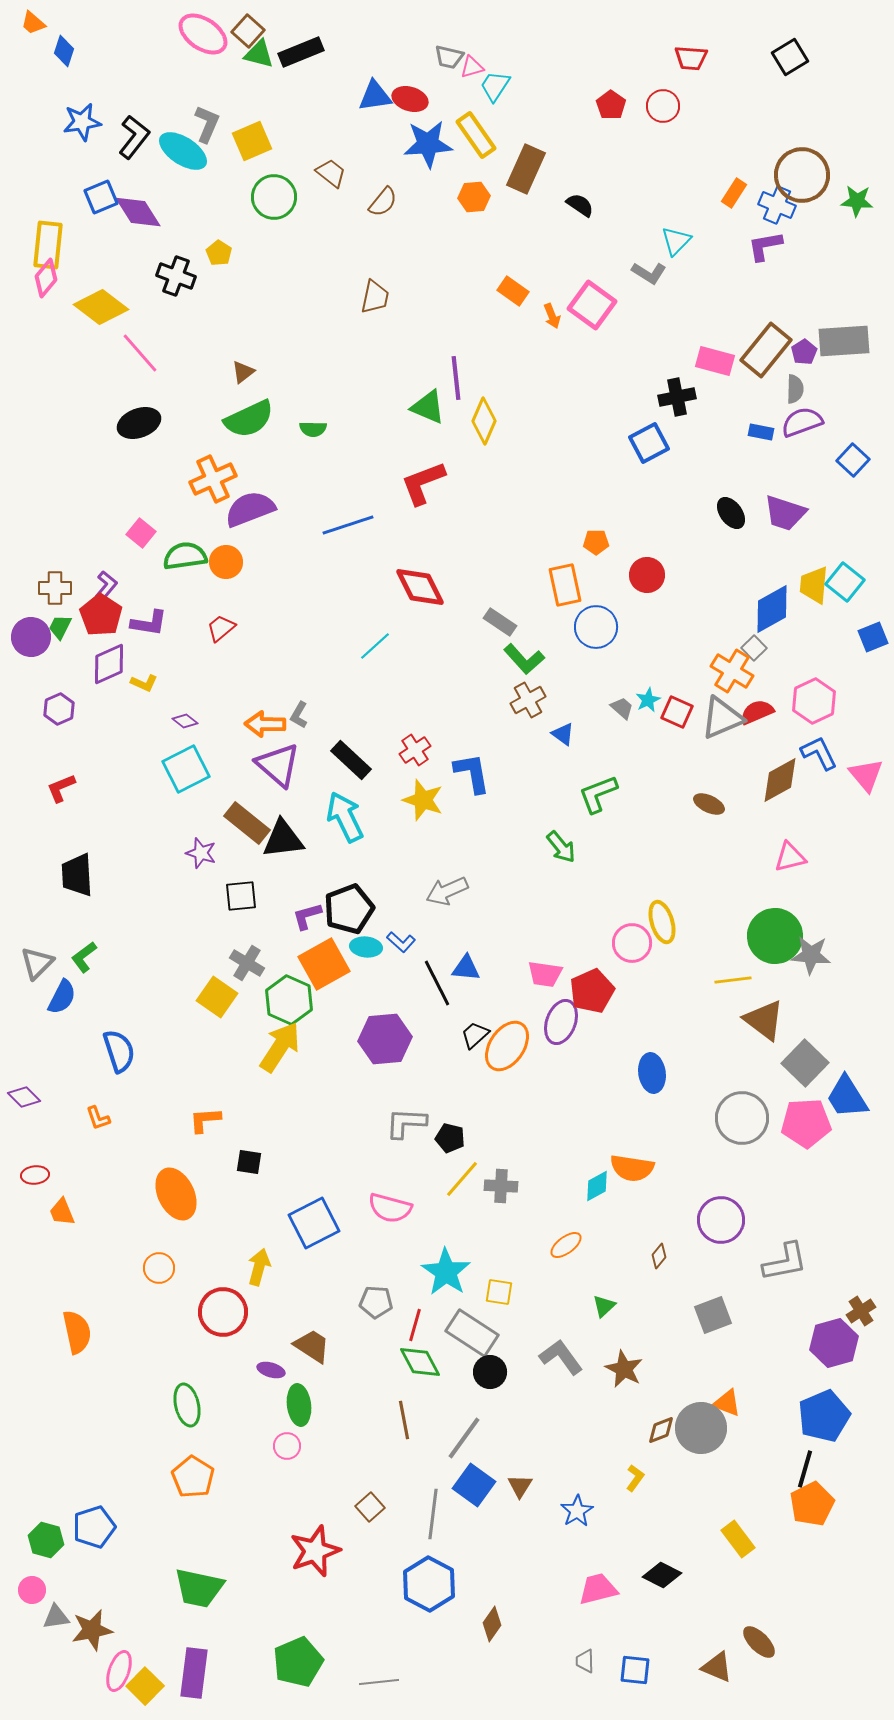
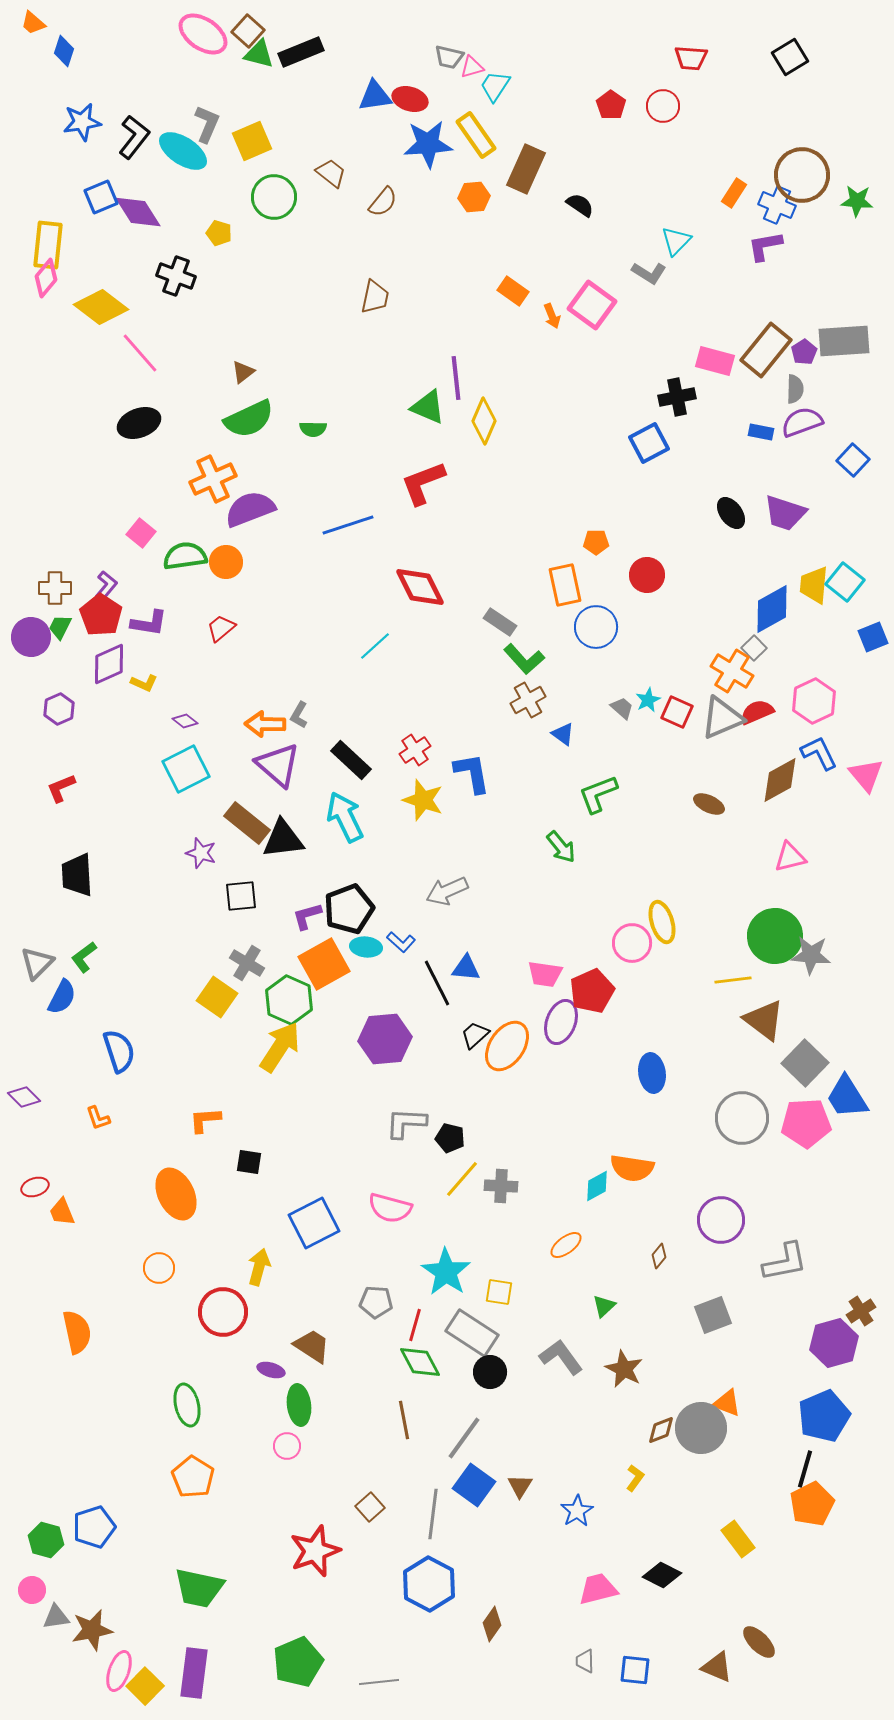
yellow pentagon at (219, 253): moved 20 px up; rotated 15 degrees counterclockwise
red ellipse at (35, 1175): moved 12 px down; rotated 12 degrees counterclockwise
